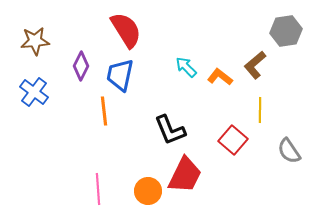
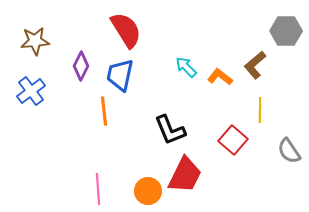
gray hexagon: rotated 8 degrees clockwise
blue cross: moved 3 px left, 1 px up; rotated 16 degrees clockwise
